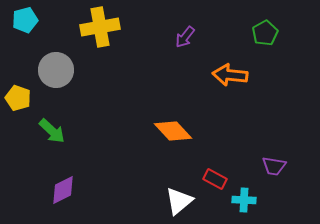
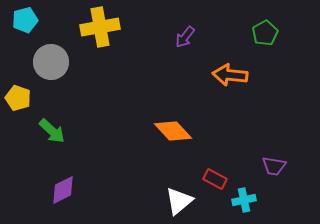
gray circle: moved 5 px left, 8 px up
cyan cross: rotated 15 degrees counterclockwise
